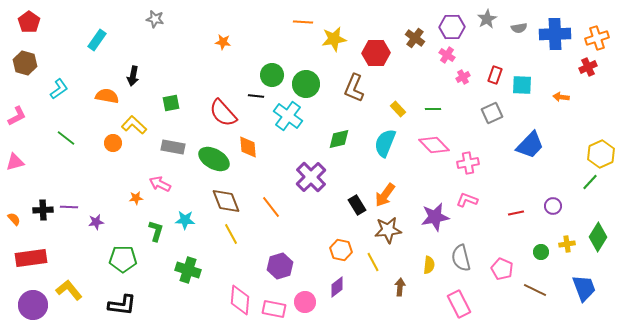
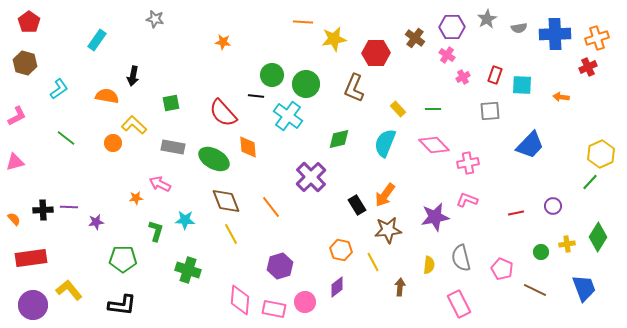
gray square at (492, 113): moved 2 px left, 2 px up; rotated 20 degrees clockwise
